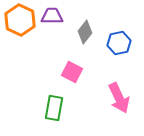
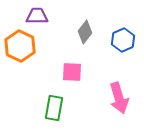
purple trapezoid: moved 15 px left
orange hexagon: moved 26 px down
blue hexagon: moved 4 px right, 3 px up; rotated 10 degrees counterclockwise
pink square: rotated 25 degrees counterclockwise
pink arrow: rotated 8 degrees clockwise
